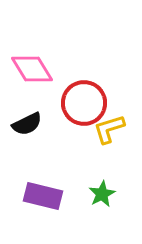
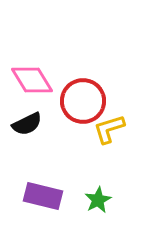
pink diamond: moved 11 px down
red circle: moved 1 px left, 2 px up
green star: moved 4 px left, 6 px down
